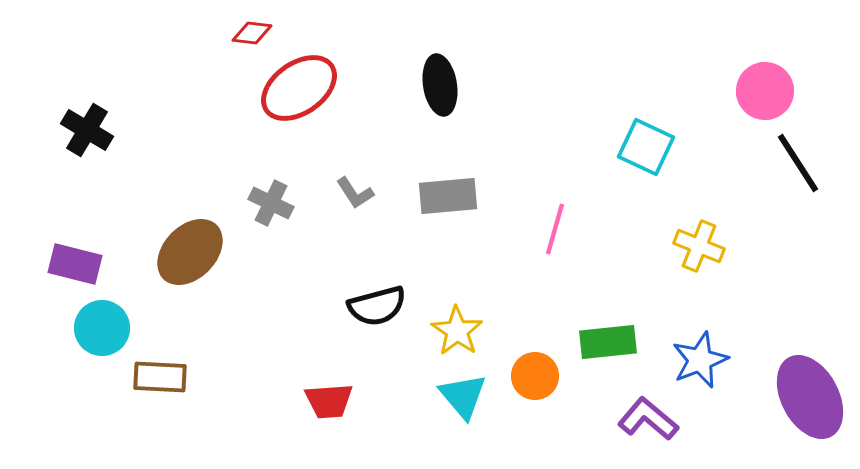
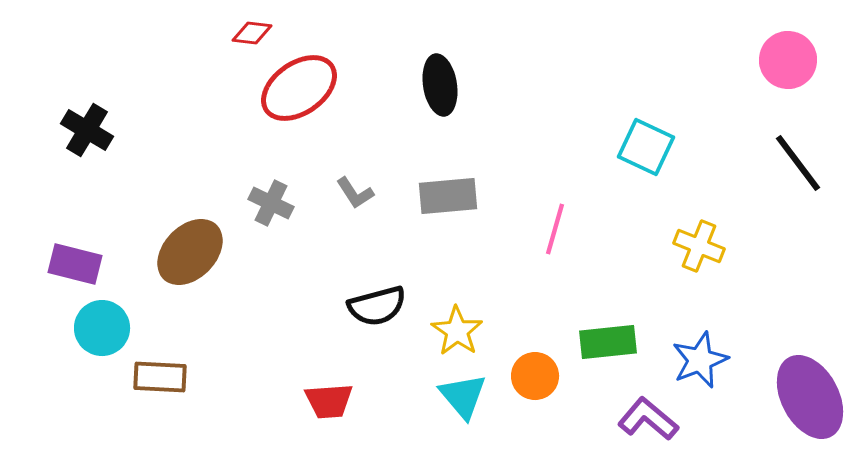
pink circle: moved 23 px right, 31 px up
black line: rotated 4 degrees counterclockwise
